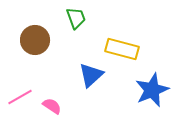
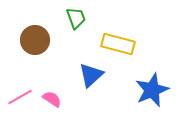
yellow rectangle: moved 4 px left, 5 px up
pink semicircle: moved 7 px up
